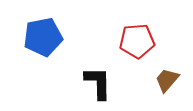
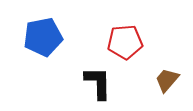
red pentagon: moved 12 px left, 1 px down
